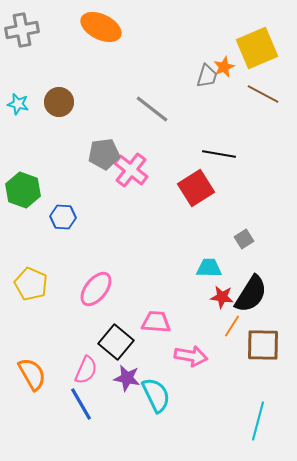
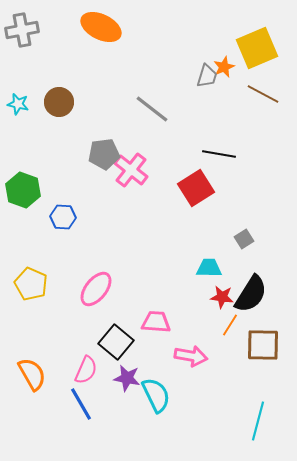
orange line: moved 2 px left, 1 px up
